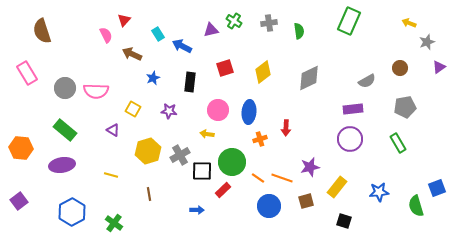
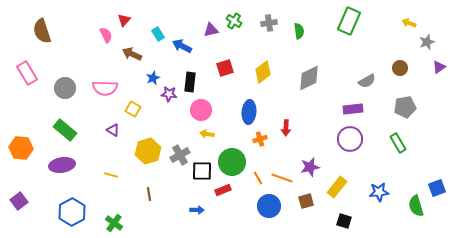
pink semicircle at (96, 91): moved 9 px right, 3 px up
pink circle at (218, 110): moved 17 px left
purple star at (169, 111): moved 17 px up
orange line at (258, 178): rotated 24 degrees clockwise
red rectangle at (223, 190): rotated 21 degrees clockwise
